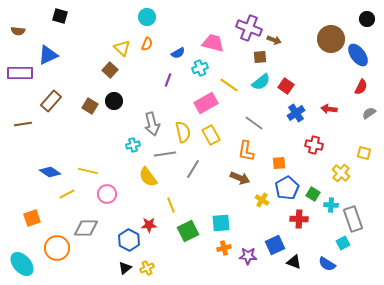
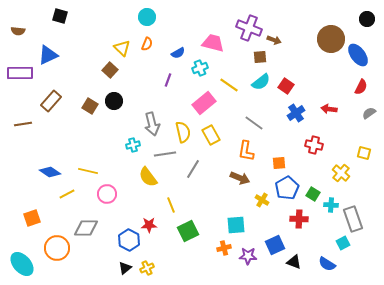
pink rectangle at (206, 103): moved 2 px left; rotated 10 degrees counterclockwise
cyan square at (221, 223): moved 15 px right, 2 px down
